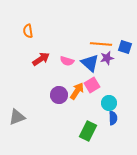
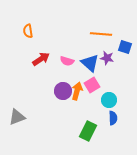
orange line: moved 10 px up
purple star: rotated 24 degrees clockwise
orange arrow: rotated 18 degrees counterclockwise
purple circle: moved 4 px right, 4 px up
cyan circle: moved 3 px up
